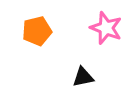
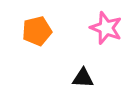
black triangle: moved 1 px down; rotated 15 degrees clockwise
